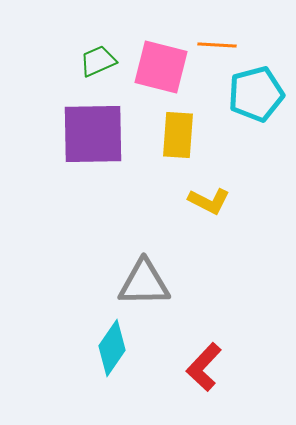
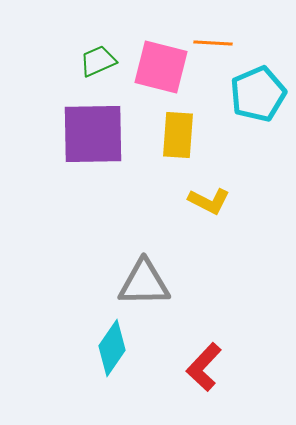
orange line: moved 4 px left, 2 px up
cyan pentagon: moved 2 px right; rotated 8 degrees counterclockwise
